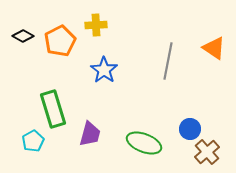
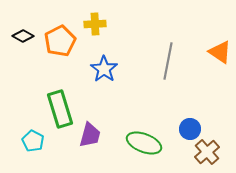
yellow cross: moved 1 px left, 1 px up
orange triangle: moved 6 px right, 4 px down
blue star: moved 1 px up
green rectangle: moved 7 px right
purple trapezoid: moved 1 px down
cyan pentagon: rotated 15 degrees counterclockwise
